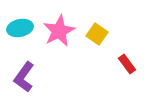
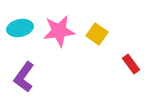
pink star: rotated 20 degrees clockwise
red rectangle: moved 4 px right
